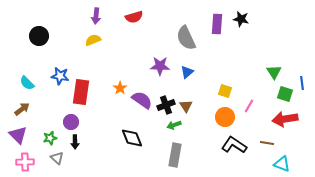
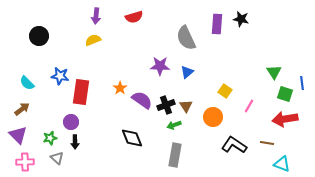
yellow square: rotated 16 degrees clockwise
orange circle: moved 12 px left
